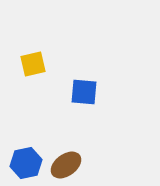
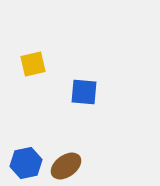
brown ellipse: moved 1 px down
